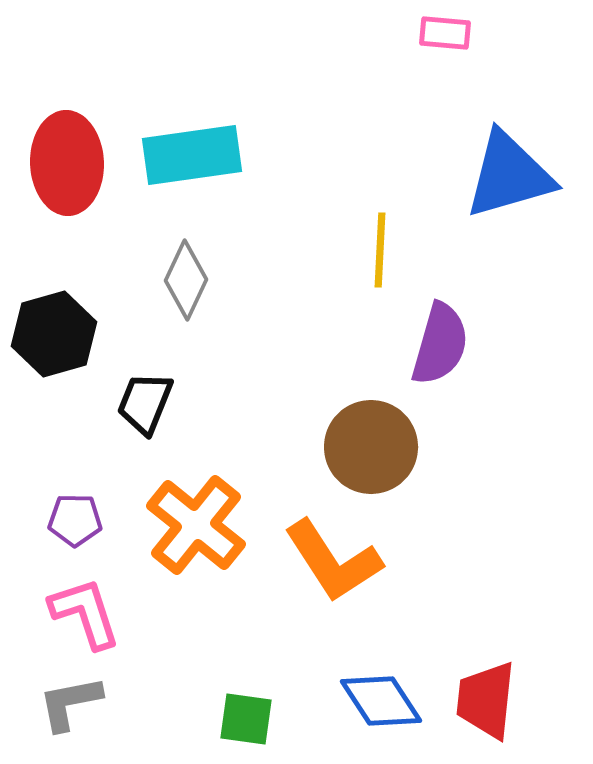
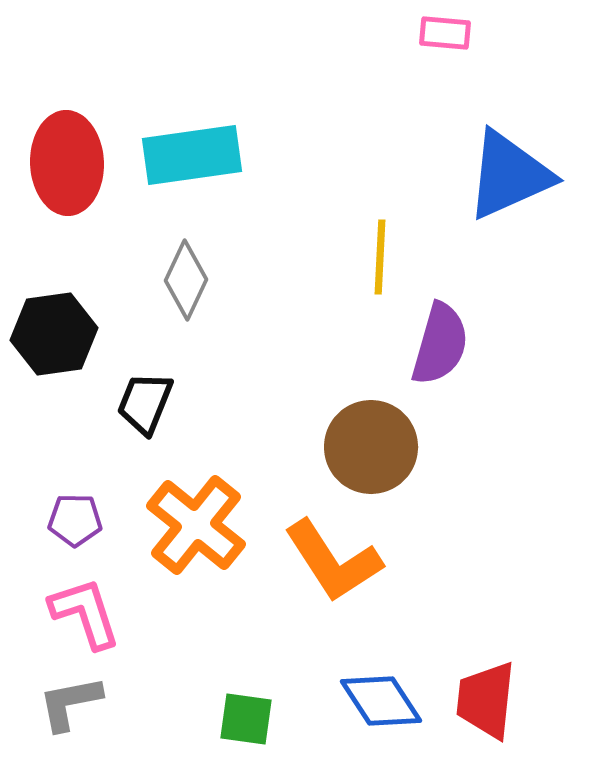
blue triangle: rotated 8 degrees counterclockwise
yellow line: moved 7 px down
black hexagon: rotated 8 degrees clockwise
